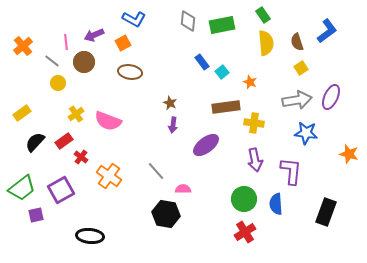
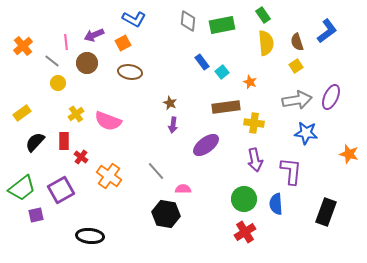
brown circle at (84, 62): moved 3 px right, 1 px down
yellow square at (301, 68): moved 5 px left, 2 px up
red rectangle at (64, 141): rotated 54 degrees counterclockwise
